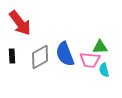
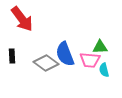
red arrow: moved 2 px right, 4 px up
gray diamond: moved 6 px right, 6 px down; rotated 65 degrees clockwise
